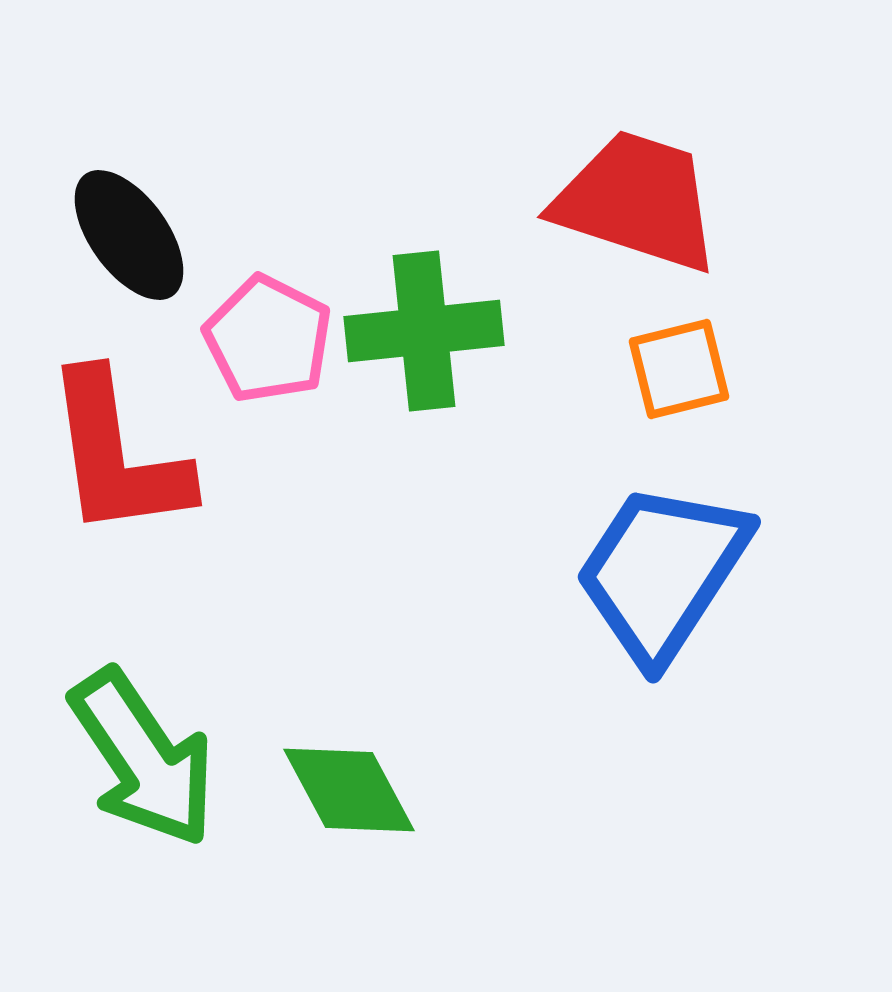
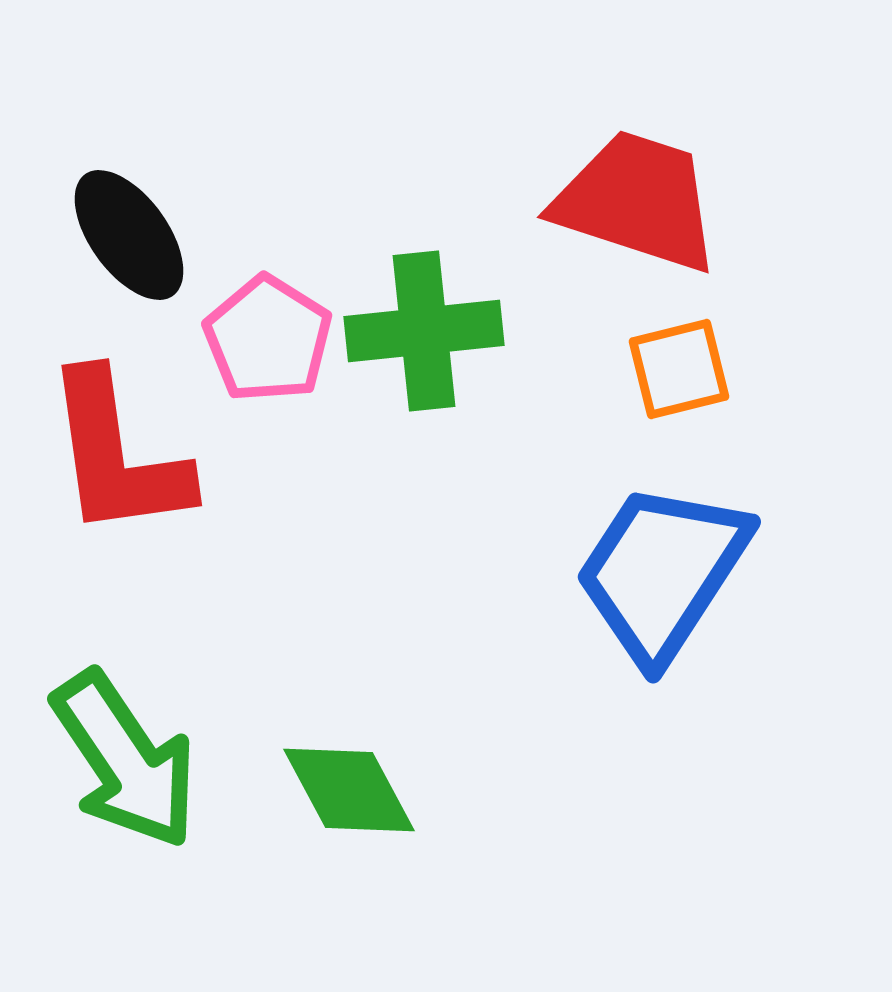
pink pentagon: rotated 5 degrees clockwise
green arrow: moved 18 px left, 2 px down
